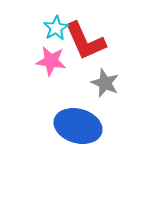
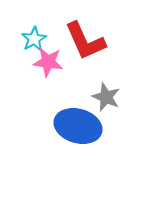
cyan star: moved 22 px left, 11 px down
pink star: moved 3 px left, 1 px down
gray star: moved 1 px right, 14 px down
